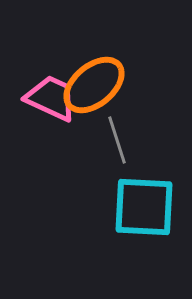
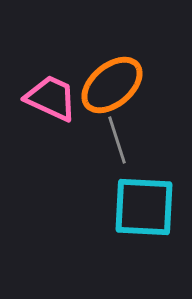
orange ellipse: moved 18 px right
